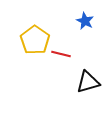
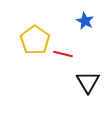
red line: moved 2 px right
black triangle: rotated 45 degrees counterclockwise
